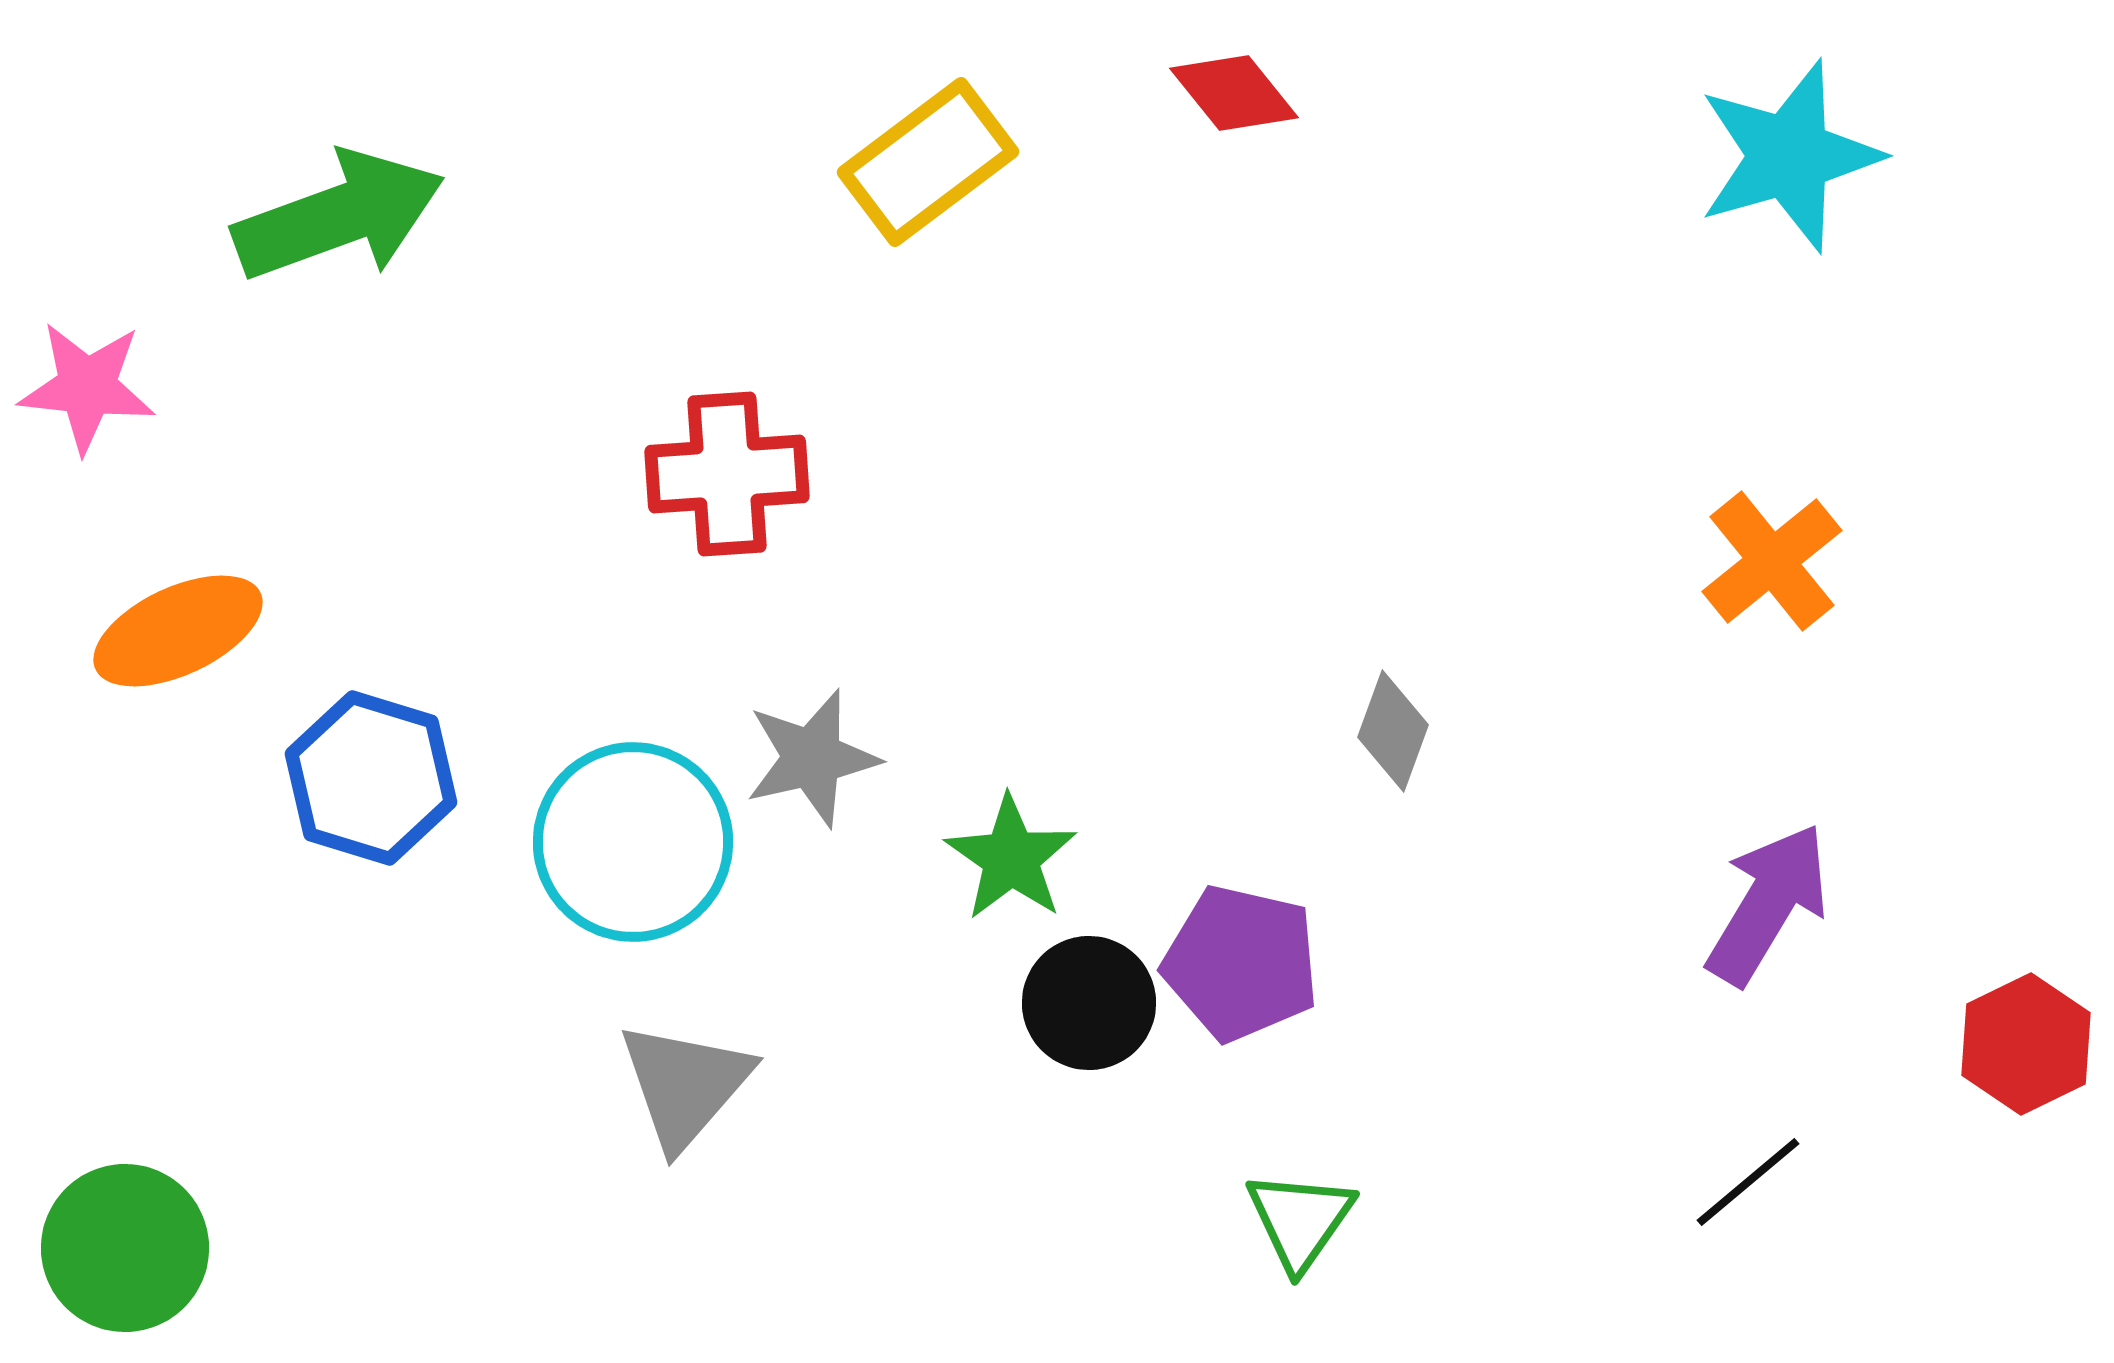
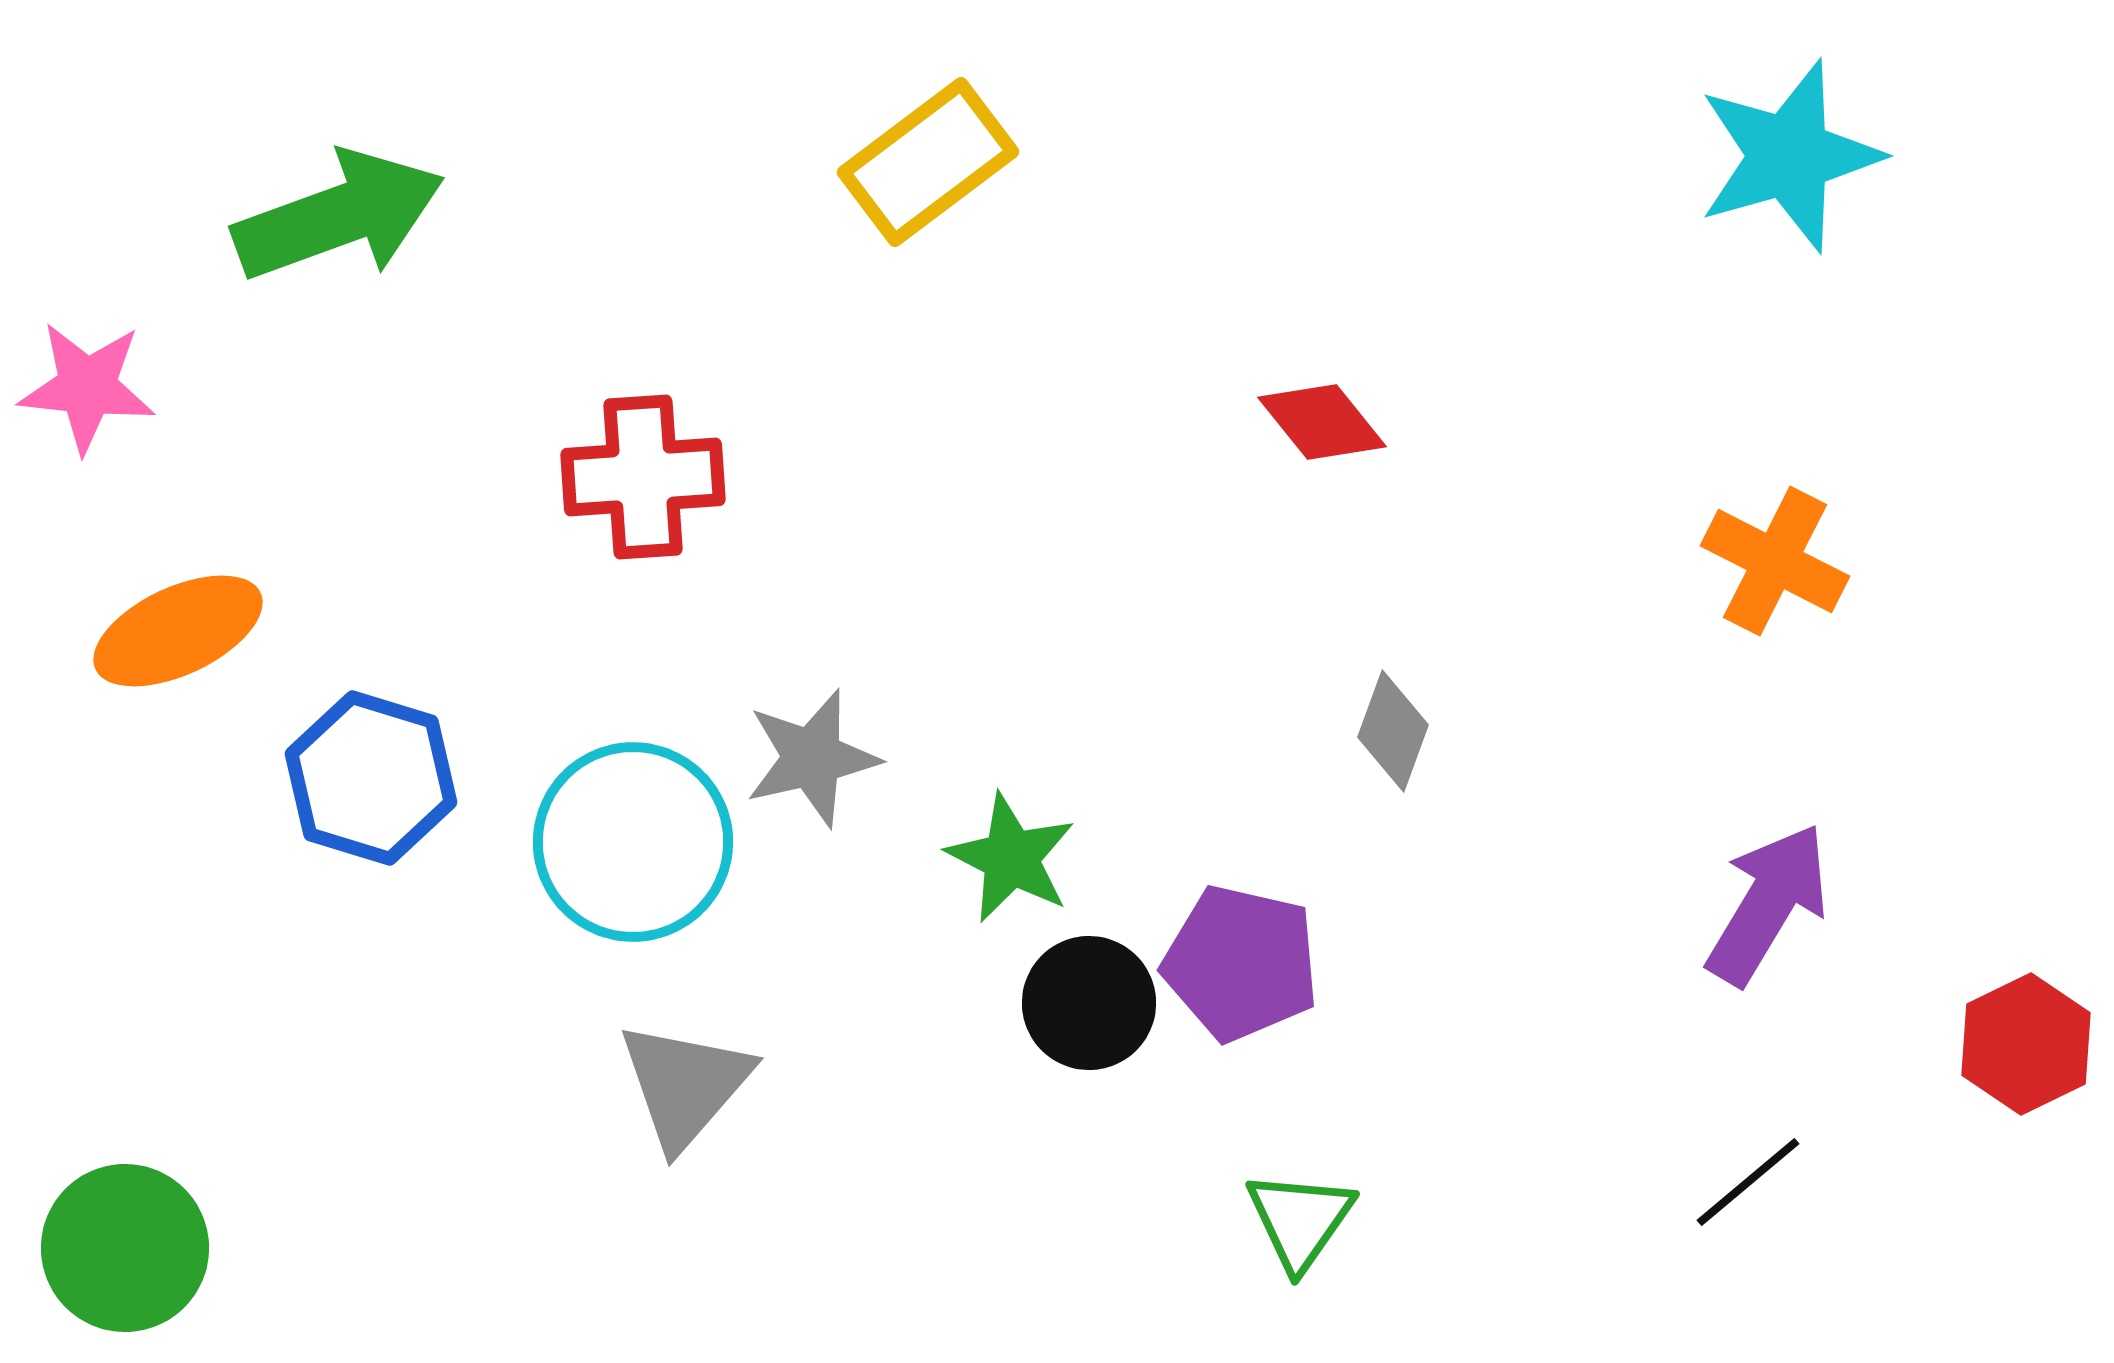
red diamond: moved 88 px right, 329 px down
red cross: moved 84 px left, 3 px down
orange cross: moved 3 px right; rotated 24 degrees counterclockwise
green star: rotated 8 degrees counterclockwise
